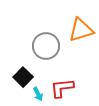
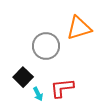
orange triangle: moved 2 px left, 2 px up
